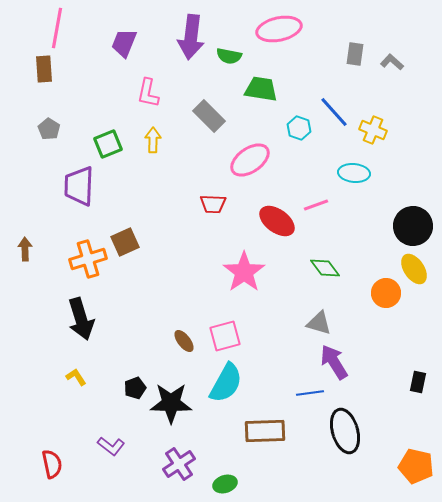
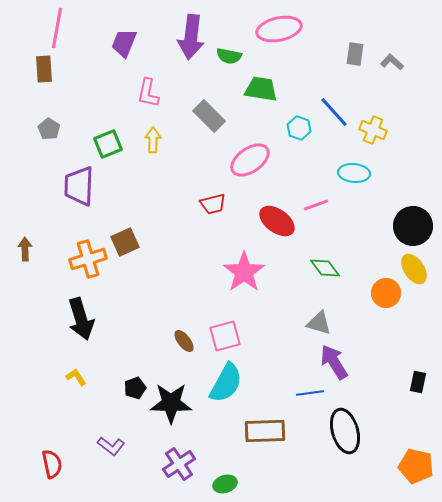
red trapezoid at (213, 204): rotated 16 degrees counterclockwise
